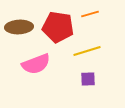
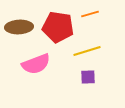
purple square: moved 2 px up
